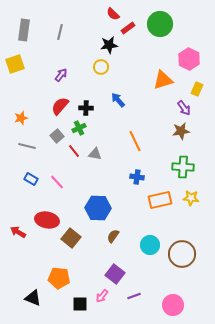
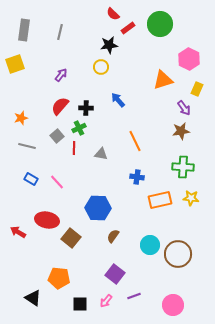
red line at (74, 151): moved 3 px up; rotated 40 degrees clockwise
gray triangle at (95, 154): moved 6 px right
brown circle at (182, 254): moved 4 px left
pink arrow at (102, 296): moved 4 px right, 5 px down
black triangle at (33, 298): rotated 12 degrees clockwise
